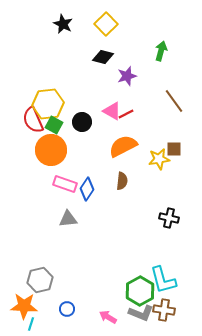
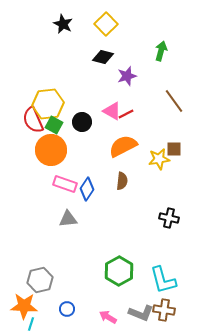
green hexagon: moved 21 px left, 20 px up
